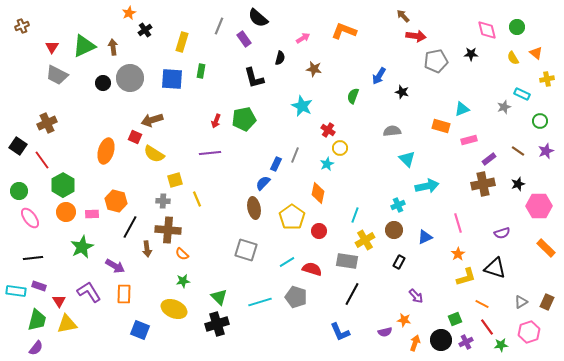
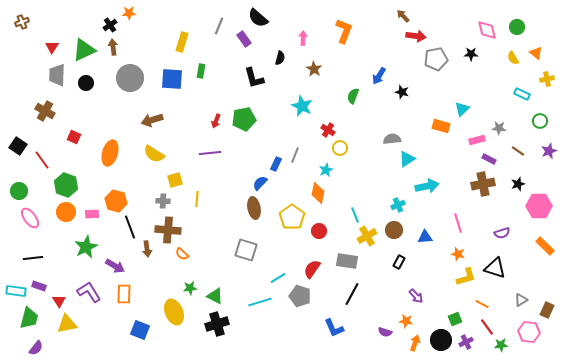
orange star at (129, 13): rotated 24 degrees clockwise
brown cross at (22, 26): moved 4 px up
black cross at (145, 30): moved 35 px left, 5 px up
orange L-shape at (344, 31): rotated 90 degrees clockwise
pink arrow at (303, 38): rotated 56 degrees counterclockwise
green triangle at (84, 46): moved 4 px down
gray pentagon at (436, 61): moved 2 px up
brown star at (314, 69): rotated 21 degrees clockwise
gray trapezoid at (57, 75): rotated 65 degrees clockwise
black circle at (103, 83): moved 17 px left
gray star at (504, 107): moved 5 px left, 21 px down; rotated 24 degrees clockwise
cyan triangle at (462, 109): rotated 21 degrees counterclockwise
brown cross at (47, 123): moved 2 px left, 12 px up; rotated 36 degrees counterclockwise
gray semicircle at (392, 131): moved 8 px down
red square at (135, 137): moved 61 px left
pink rectangle at (469, 140): moved 8 px right
orange ellipse at (106, 151): moved 4 px right, 2 px down
purple star at (546, 151): moved 3 px right
cyan triangle at (407, 159): rotated 42 degrees clockwise
purple rectangle at (489, 159): rotated 64 degrees clockwise
cyan star at (327, 164): moved 1 px left, 6 px down
blue semicircle at (263, 183): moved 3 px left
green hexagon at (63, 185): moved 3 px right; rotated 10 degrees counterclockwise
yellow line at (197, 199): rotated 28 degrees clockwise
cyan line at (355, 215): rotated 42 degrees counterclockwise
black line at (130, 227): rotated 50 degrees counterclockwise
blue triangle at (425, 237): rotated 21 degrees clockwise
yellow cross at (365, 240): moved 2 px right, 4 px up
green star at (82, 247): moved 4 px right
orange rectangle at (546, 248): moved 1 px left, 2 px up
orange star at (458, 254): rotated 24 degrees counterclockwise
cyan line at (287, 262): moved 9 px left, 16 px down
red semicircle at (312, 269): rotated 72 degrees counterclockwise
green star at (183, 281): moved 7 px right, 7 px down
green triangle at (219, 297): moved 4 px left, 1 px up; rotated 18 degrees counterclockwise
gray pentagon at (296, 297): moved 4 px right, 1 px up
gray triangle at (521, 302): moved 2 px up
brown rectangle at (547, 302): moved 8 px down
yellow ellipse at (174, 309): moved 3 px down; rotated 45 degrees clockwise
green trapezoid at (37, 320): moved 8 px left, 2 px up
orange star at (404, 320): moved 2 px right, 1 px down
blue L-shape at (340, 332): moved 6 px left, 4 px up
purple semicircle at (385, 332): rotated 32 degrees clockwise
pink hexagon at (529, 332): rotated 25 degrees clockwise
